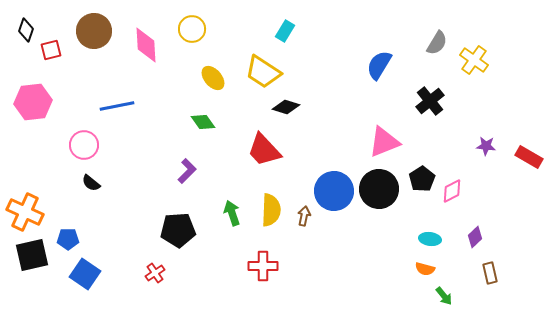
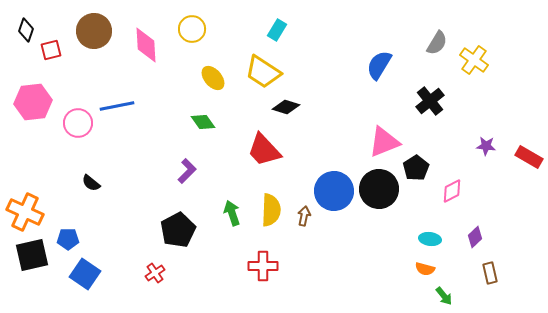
cyan rectangle at (285, 31): moved 8 px left, 1 px up
pink circle at (84, 145): moved 6 px left, 22 px up
black pentagon at (422, 179): moved 6 px left, 11 px up
black pentagon at (178, 230): rotated 24 degrees counterclockwise
